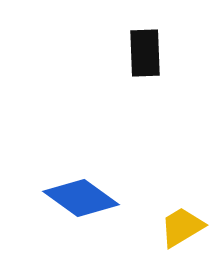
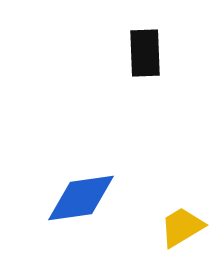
blue diamond: rotated 44 degrees counterclockwise
